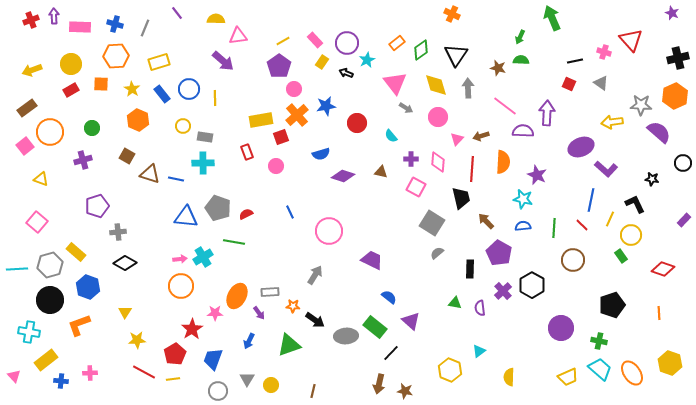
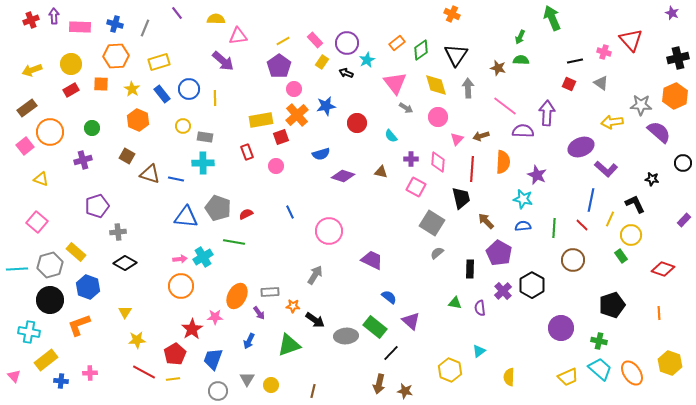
pink star at (215, 313): moved 4 px down
